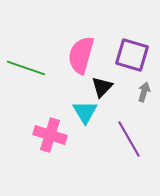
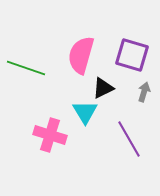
black triangle: moved 1 px right, 1 px down; rotated 20 degrees clockwise
